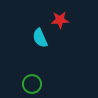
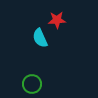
red star: moved 3 px left
